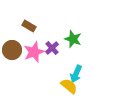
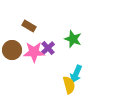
purple cross: moved 4 px left
pink star: rotated 20 degrees clockwise
yellow semicircle: moved 1 px up; rotated 36 degrees clockwise
